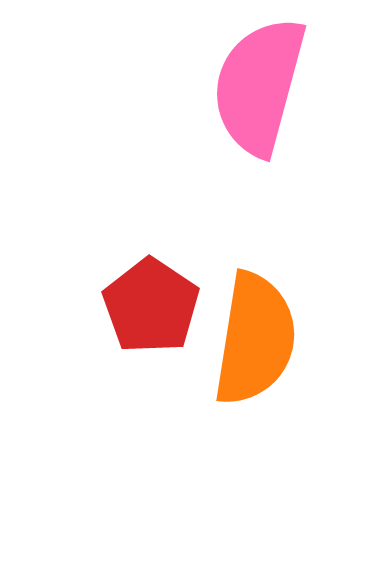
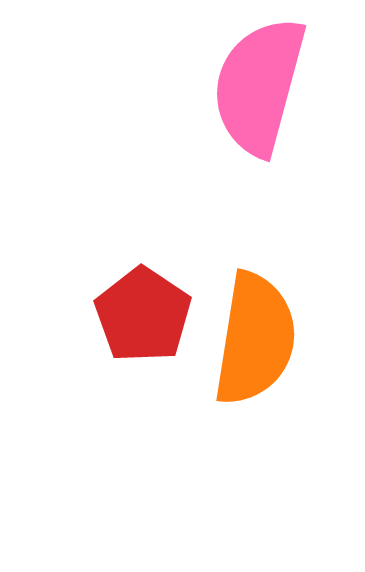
red pentagon: moved 8 px left, 9 px down
